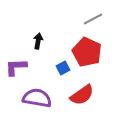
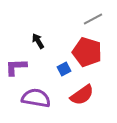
black arrow: rotated 42 degrees counterclockwise
red pentagon: rotated 8 degrees counterclockwise
blue square: moved 1 px right, 1 px down
purple semicircle: moved 1 px left
